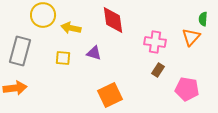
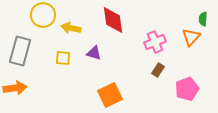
pink cross: rotated 30 degrees counterclockwise
pink pentagon: rotated 30 degrees counterclockwise
